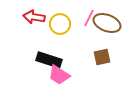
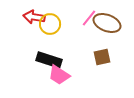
pink line: rotated 12 degrees clockwise
yellow circle: moved 10 px left
